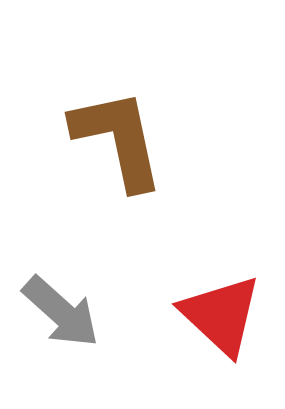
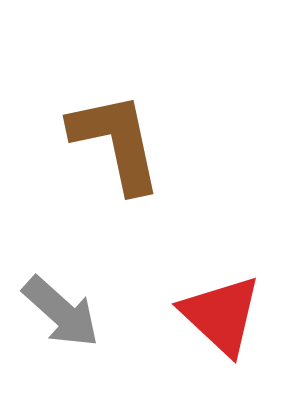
brown L-shape: moved 2 px left, 3 px down
